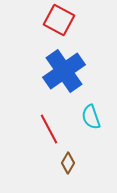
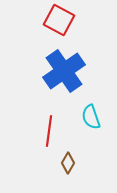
red line: moved 2 px down; rotated 36 degrees clockwise
